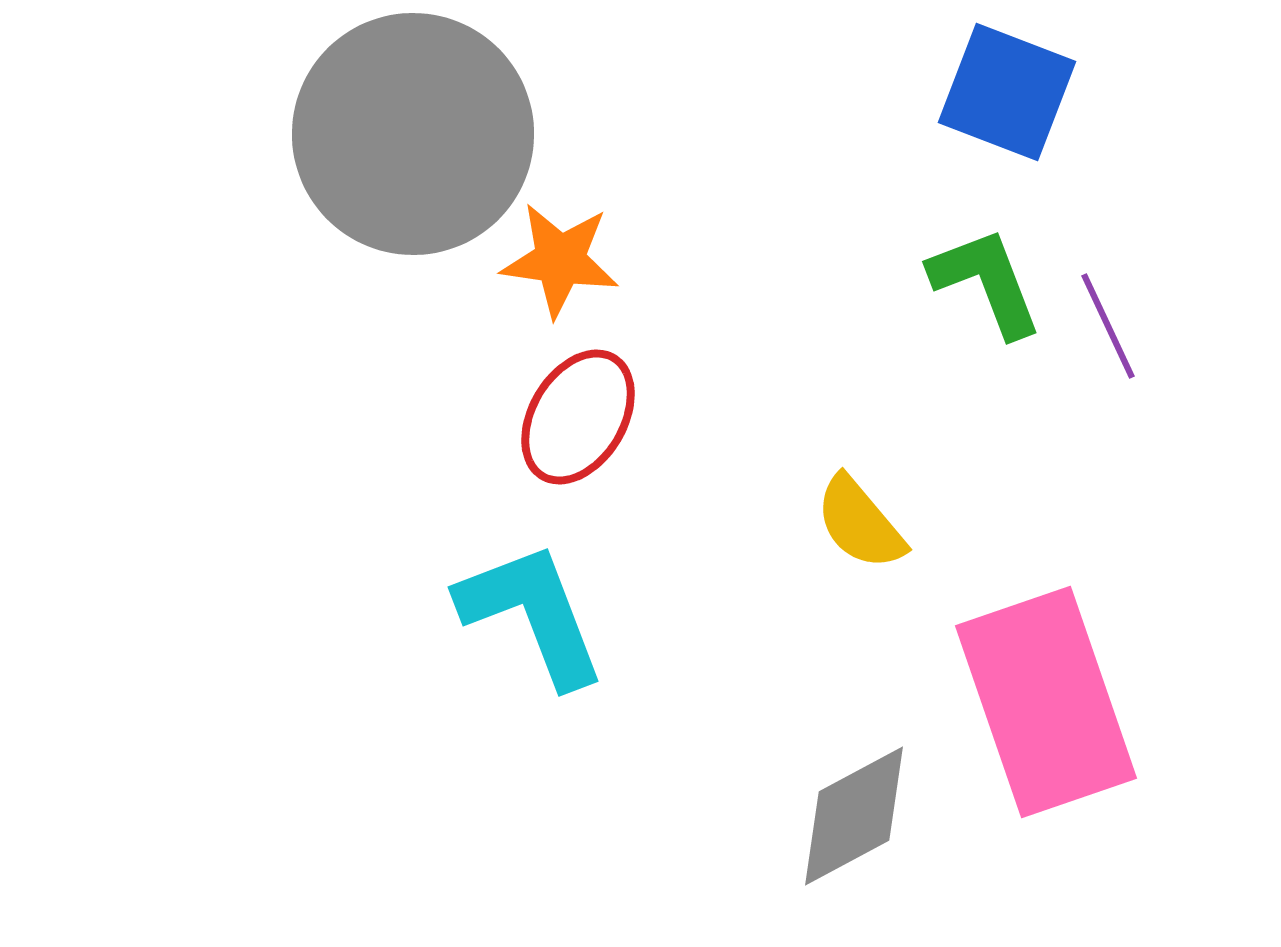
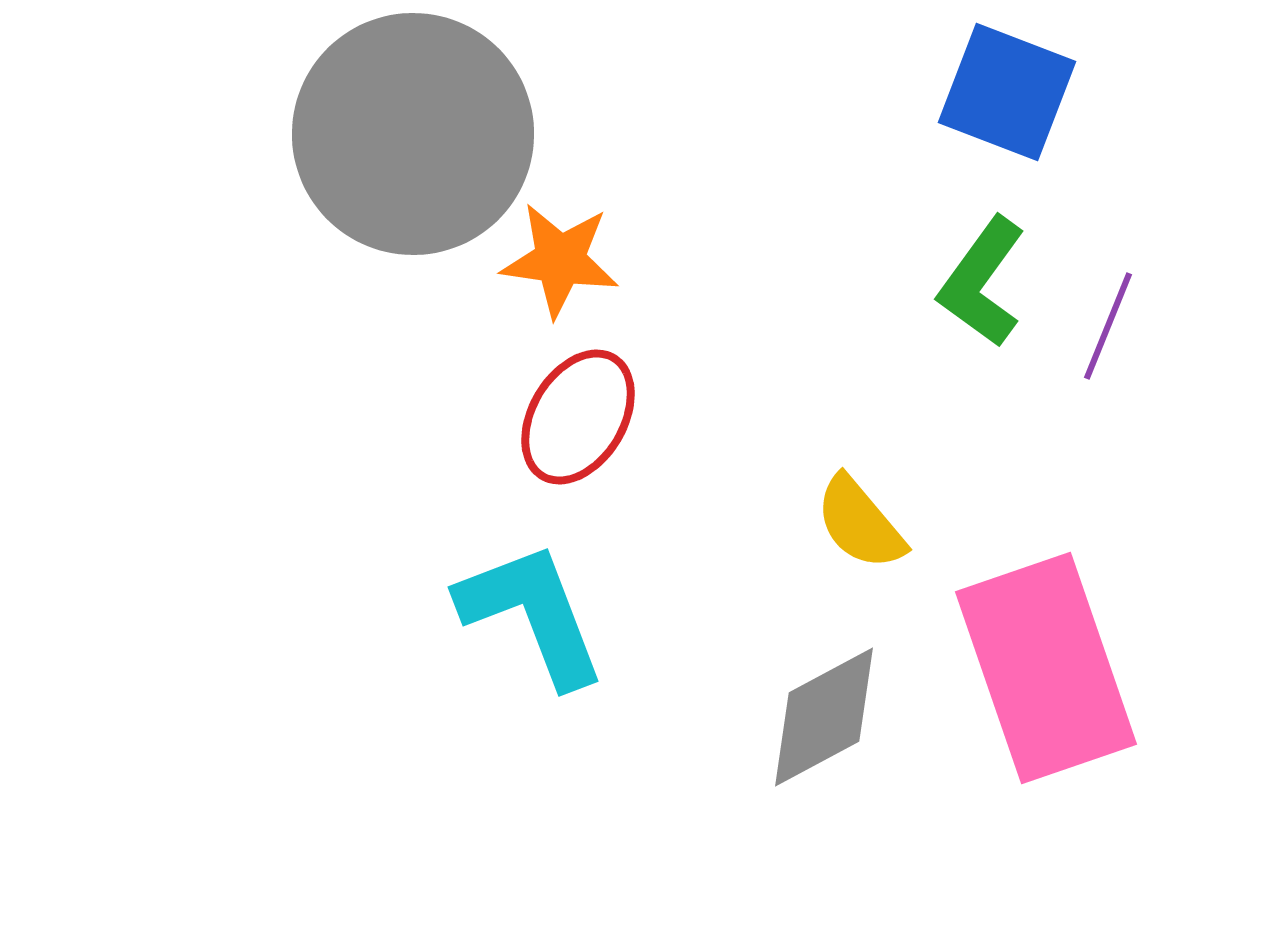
green L-shape: moved 4 px left; rotated 123 degrees counterclockwise
purple line: rotated 47 degrees clockwise
pink rectangle: moved 34 px up
gray diamond: moved 30 px left, 99 px up
